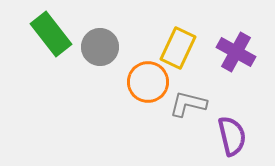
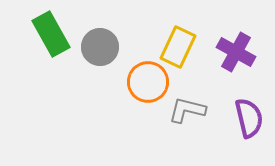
green rectangle: rotated 9 degrees clockwise
yellow rectangle: moved 1 px up
gray L-shape: moved 1 px left, 6 px down
purple semicircle: moved 17 px right, 18 px up
